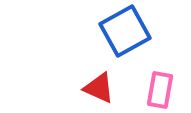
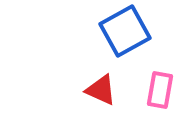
red triangle: moved 2 px right, 2 px down
